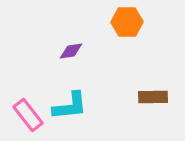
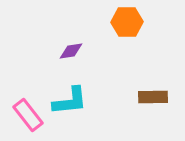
cyan L-shape: moved 5 px up
